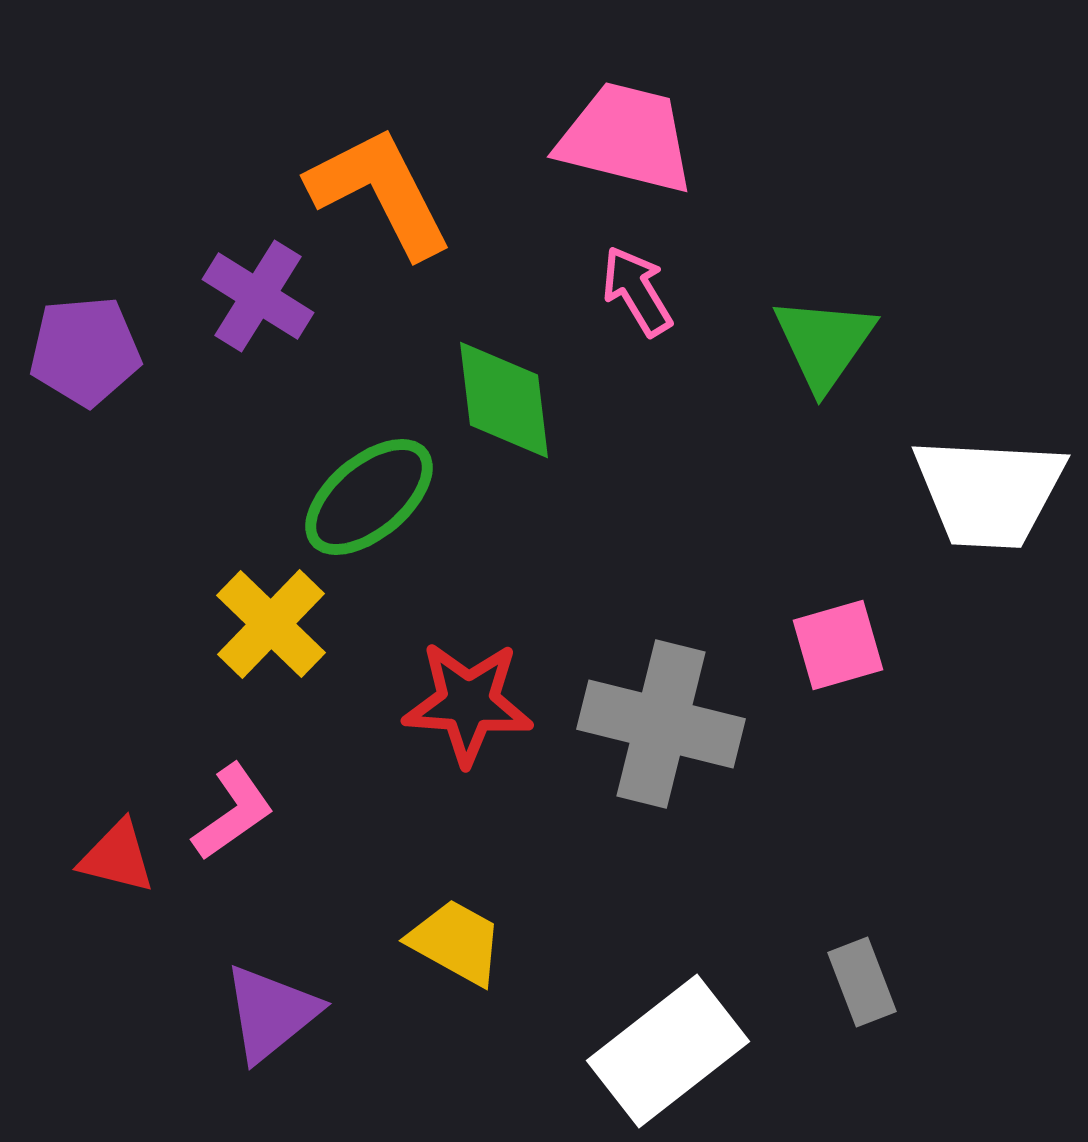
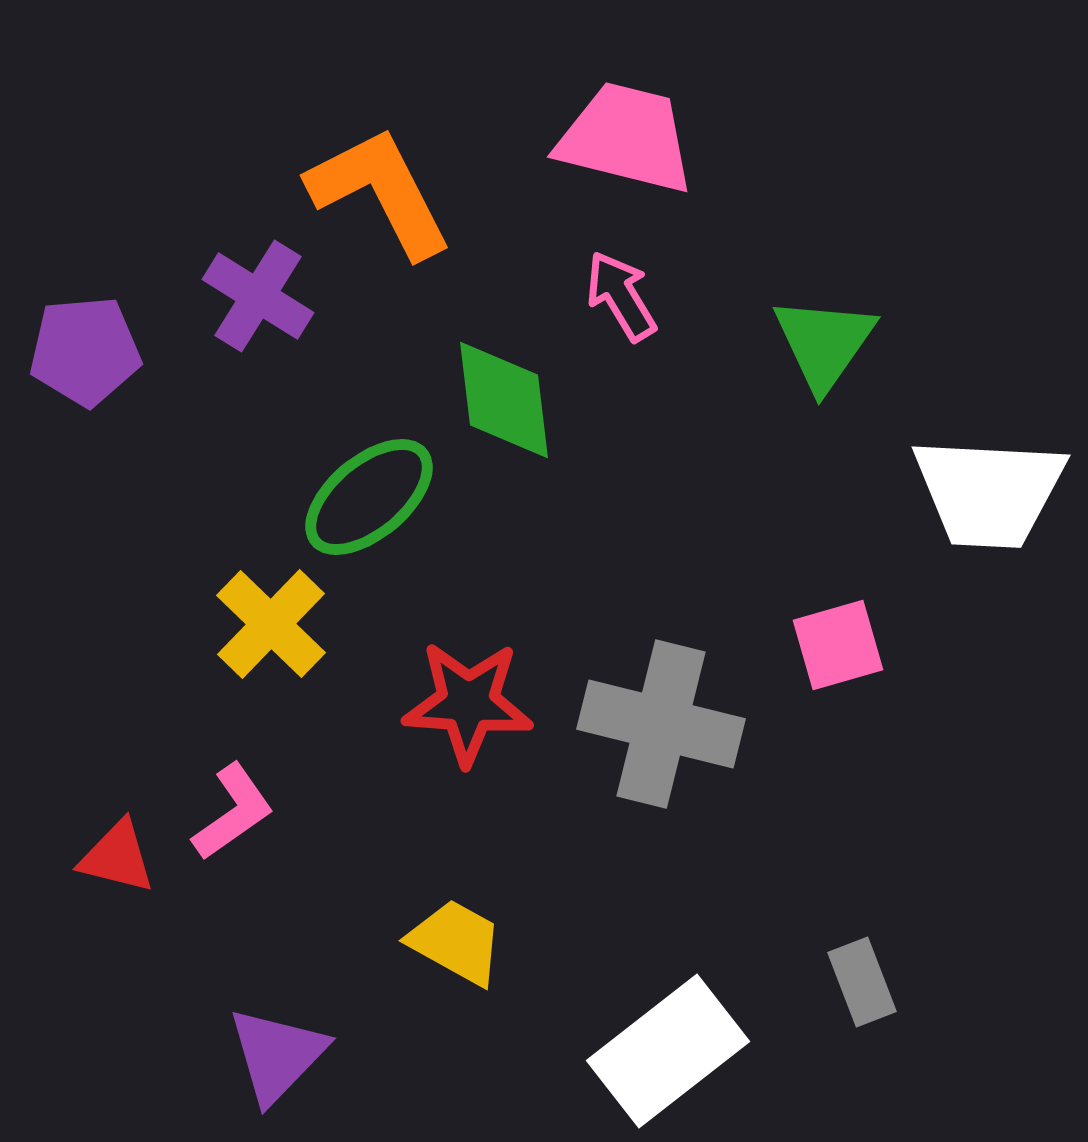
pink arrow: moved 16 px left, 5 px down
purple triangle: moved 6 px right, 42 px down; rotated 7 degrees counterclockwise
